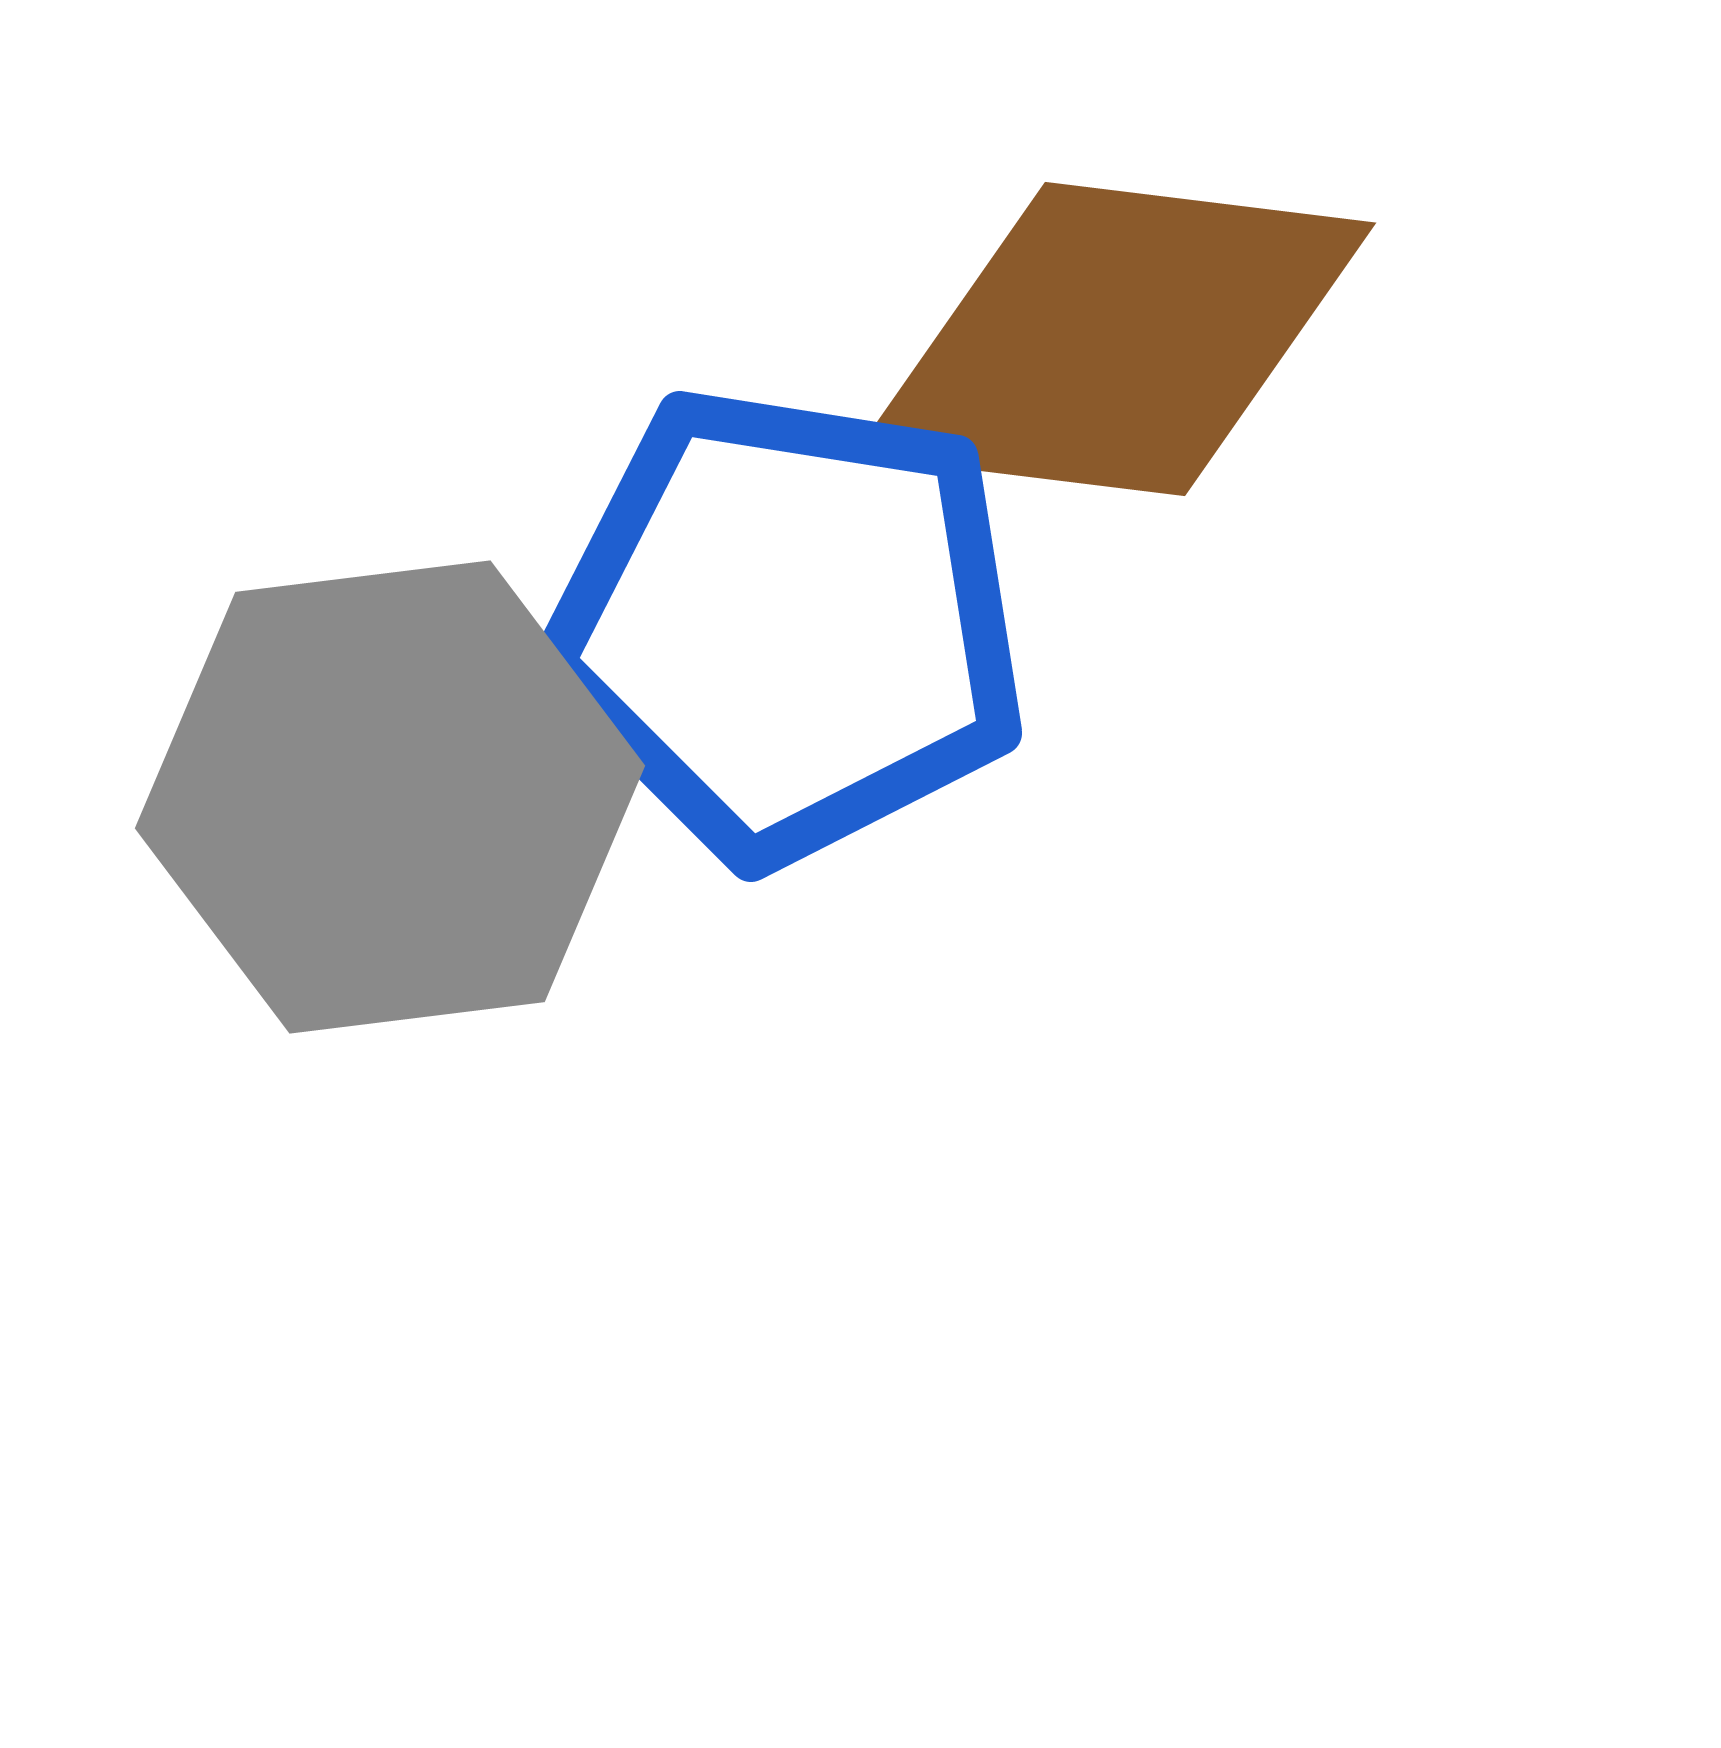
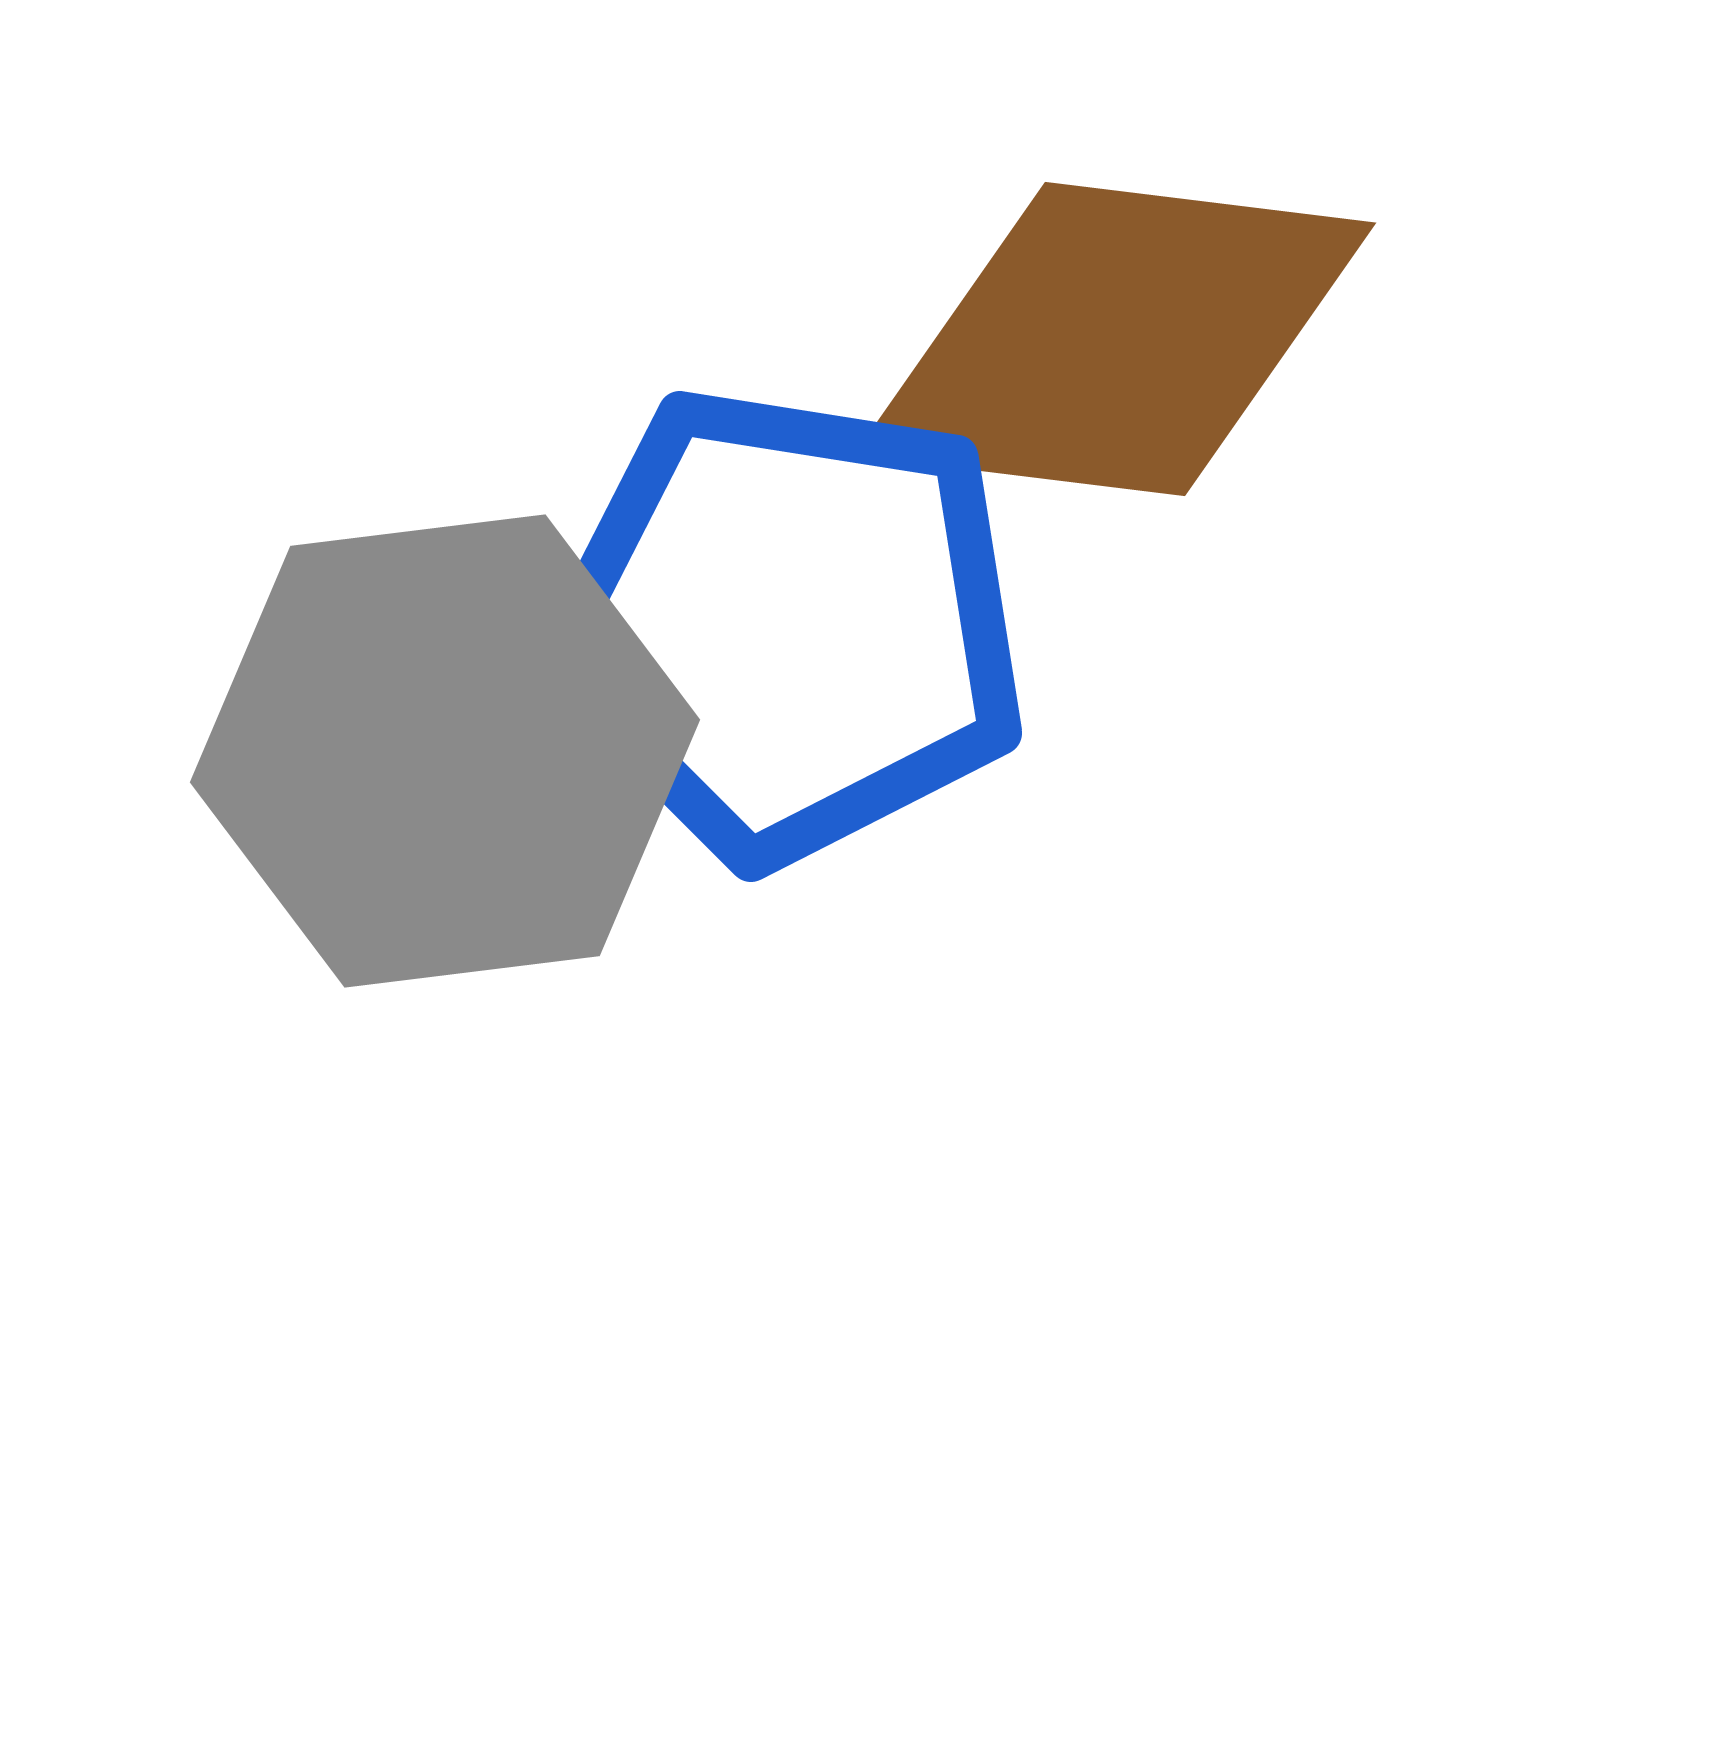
gray hexagon: moved 55 px right, 46 px up
